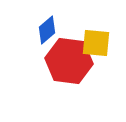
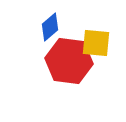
blue diamond: moved 3 px right, 3 px up
